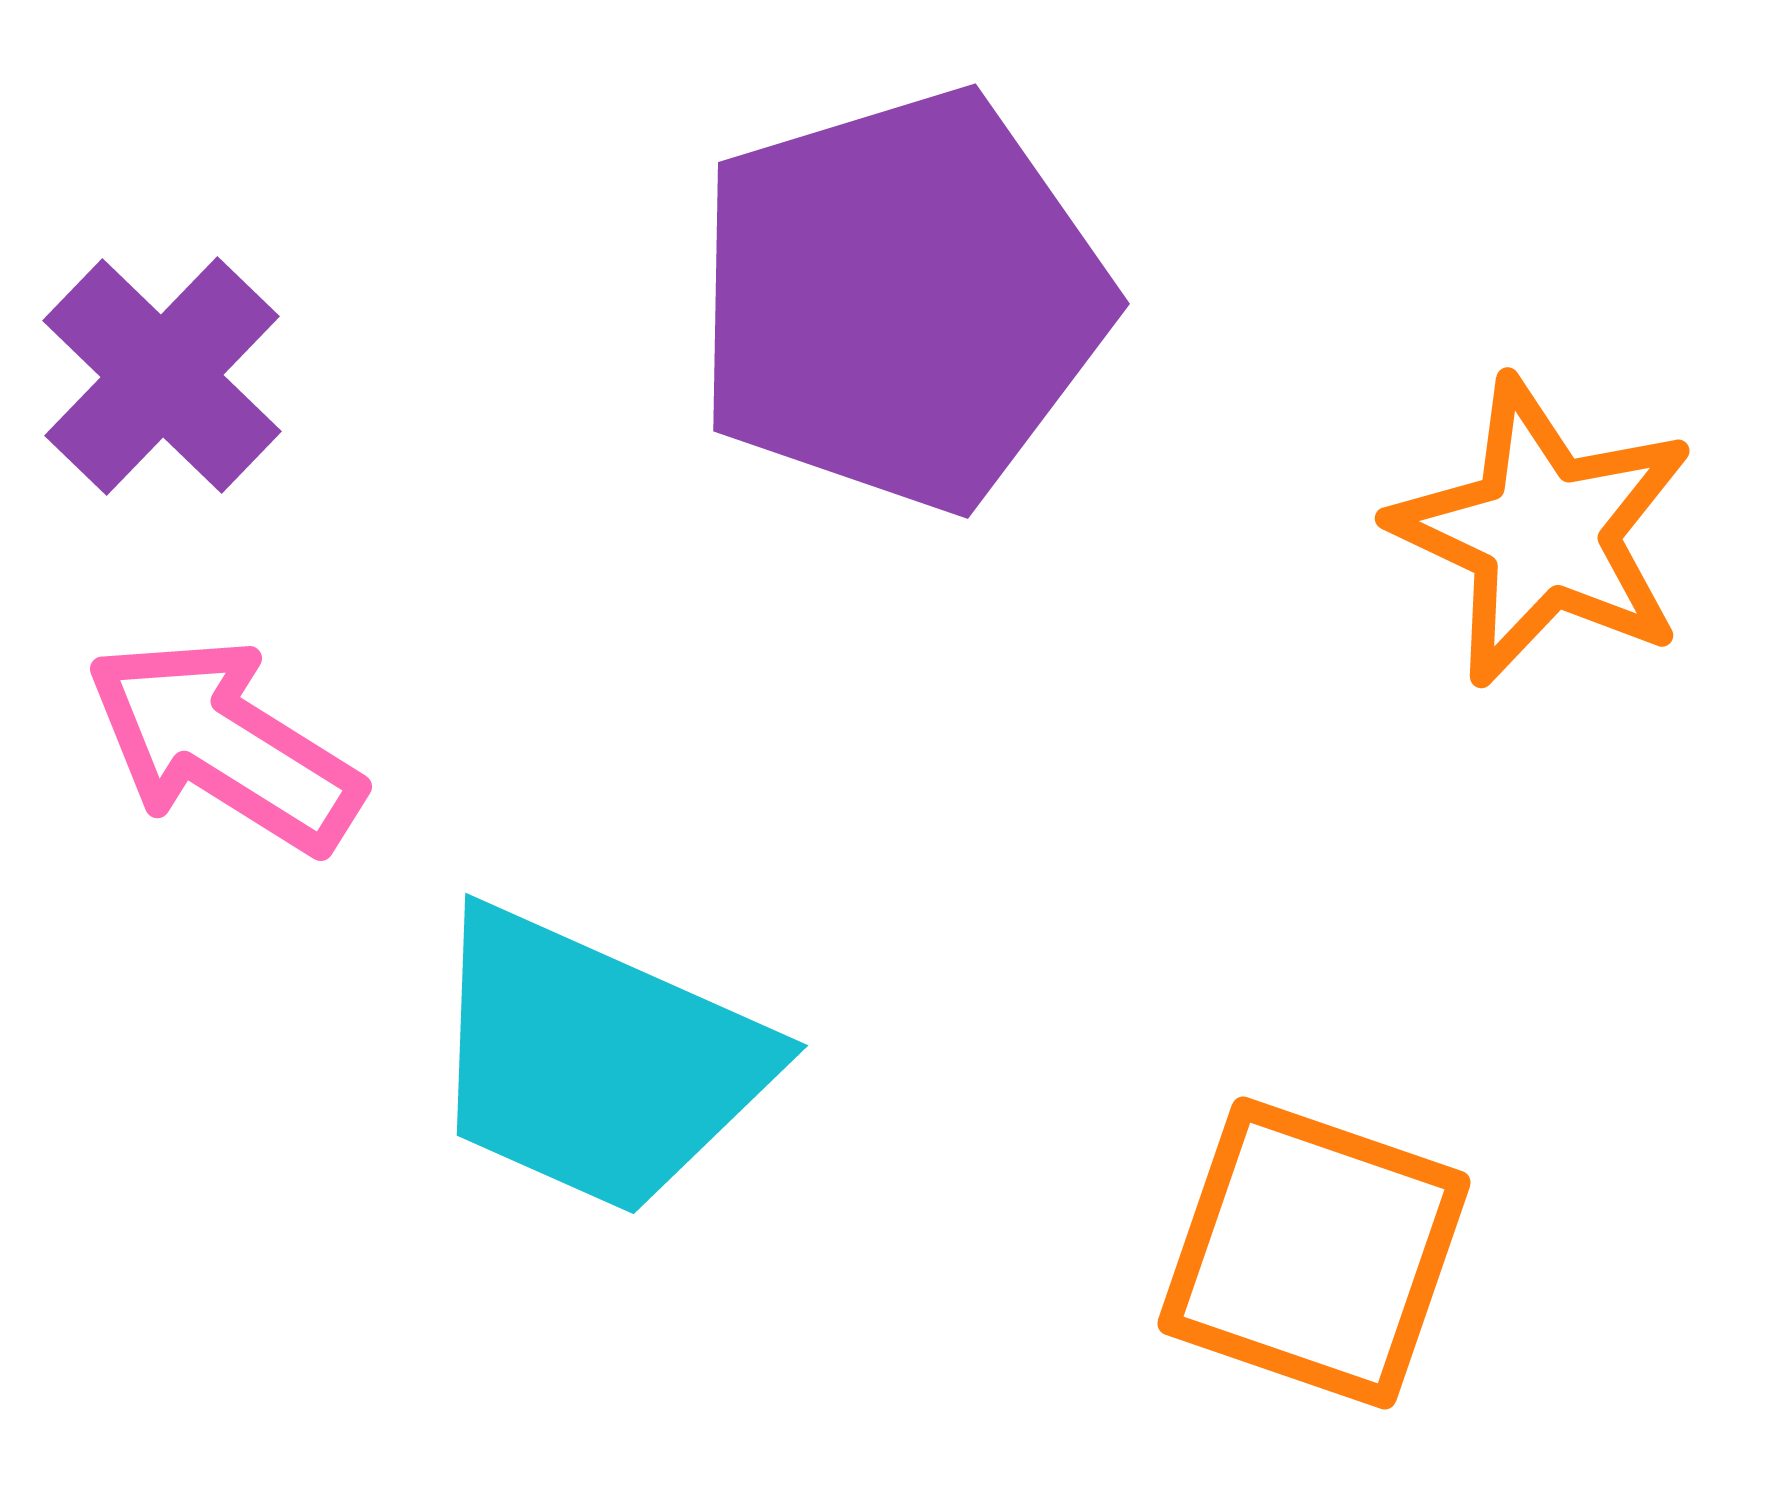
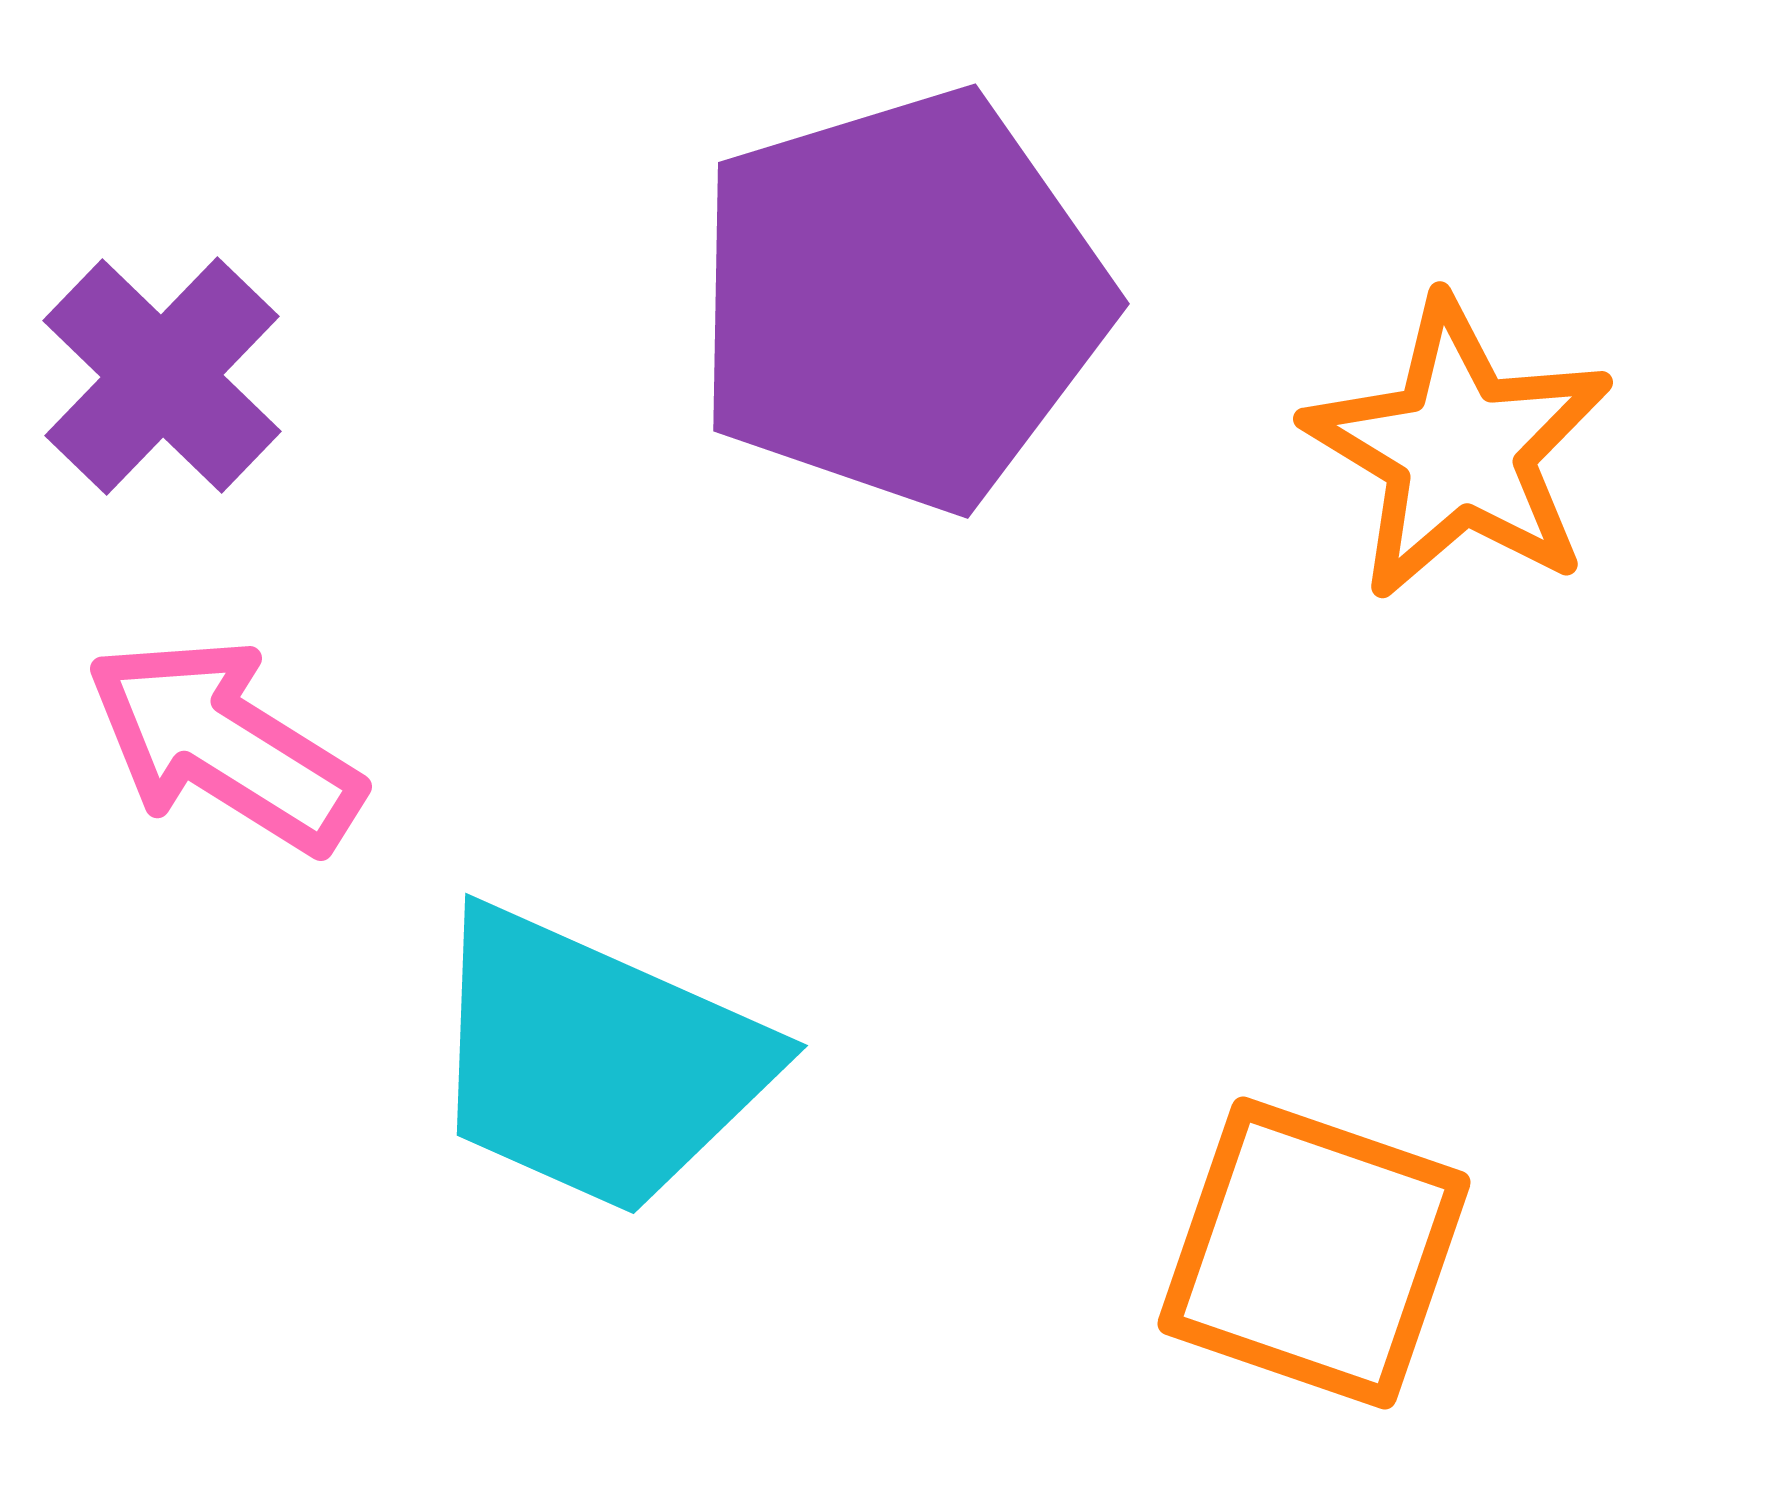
orange star: moved 84 px left, 83 px up; rotated 6 degrees clockwise
